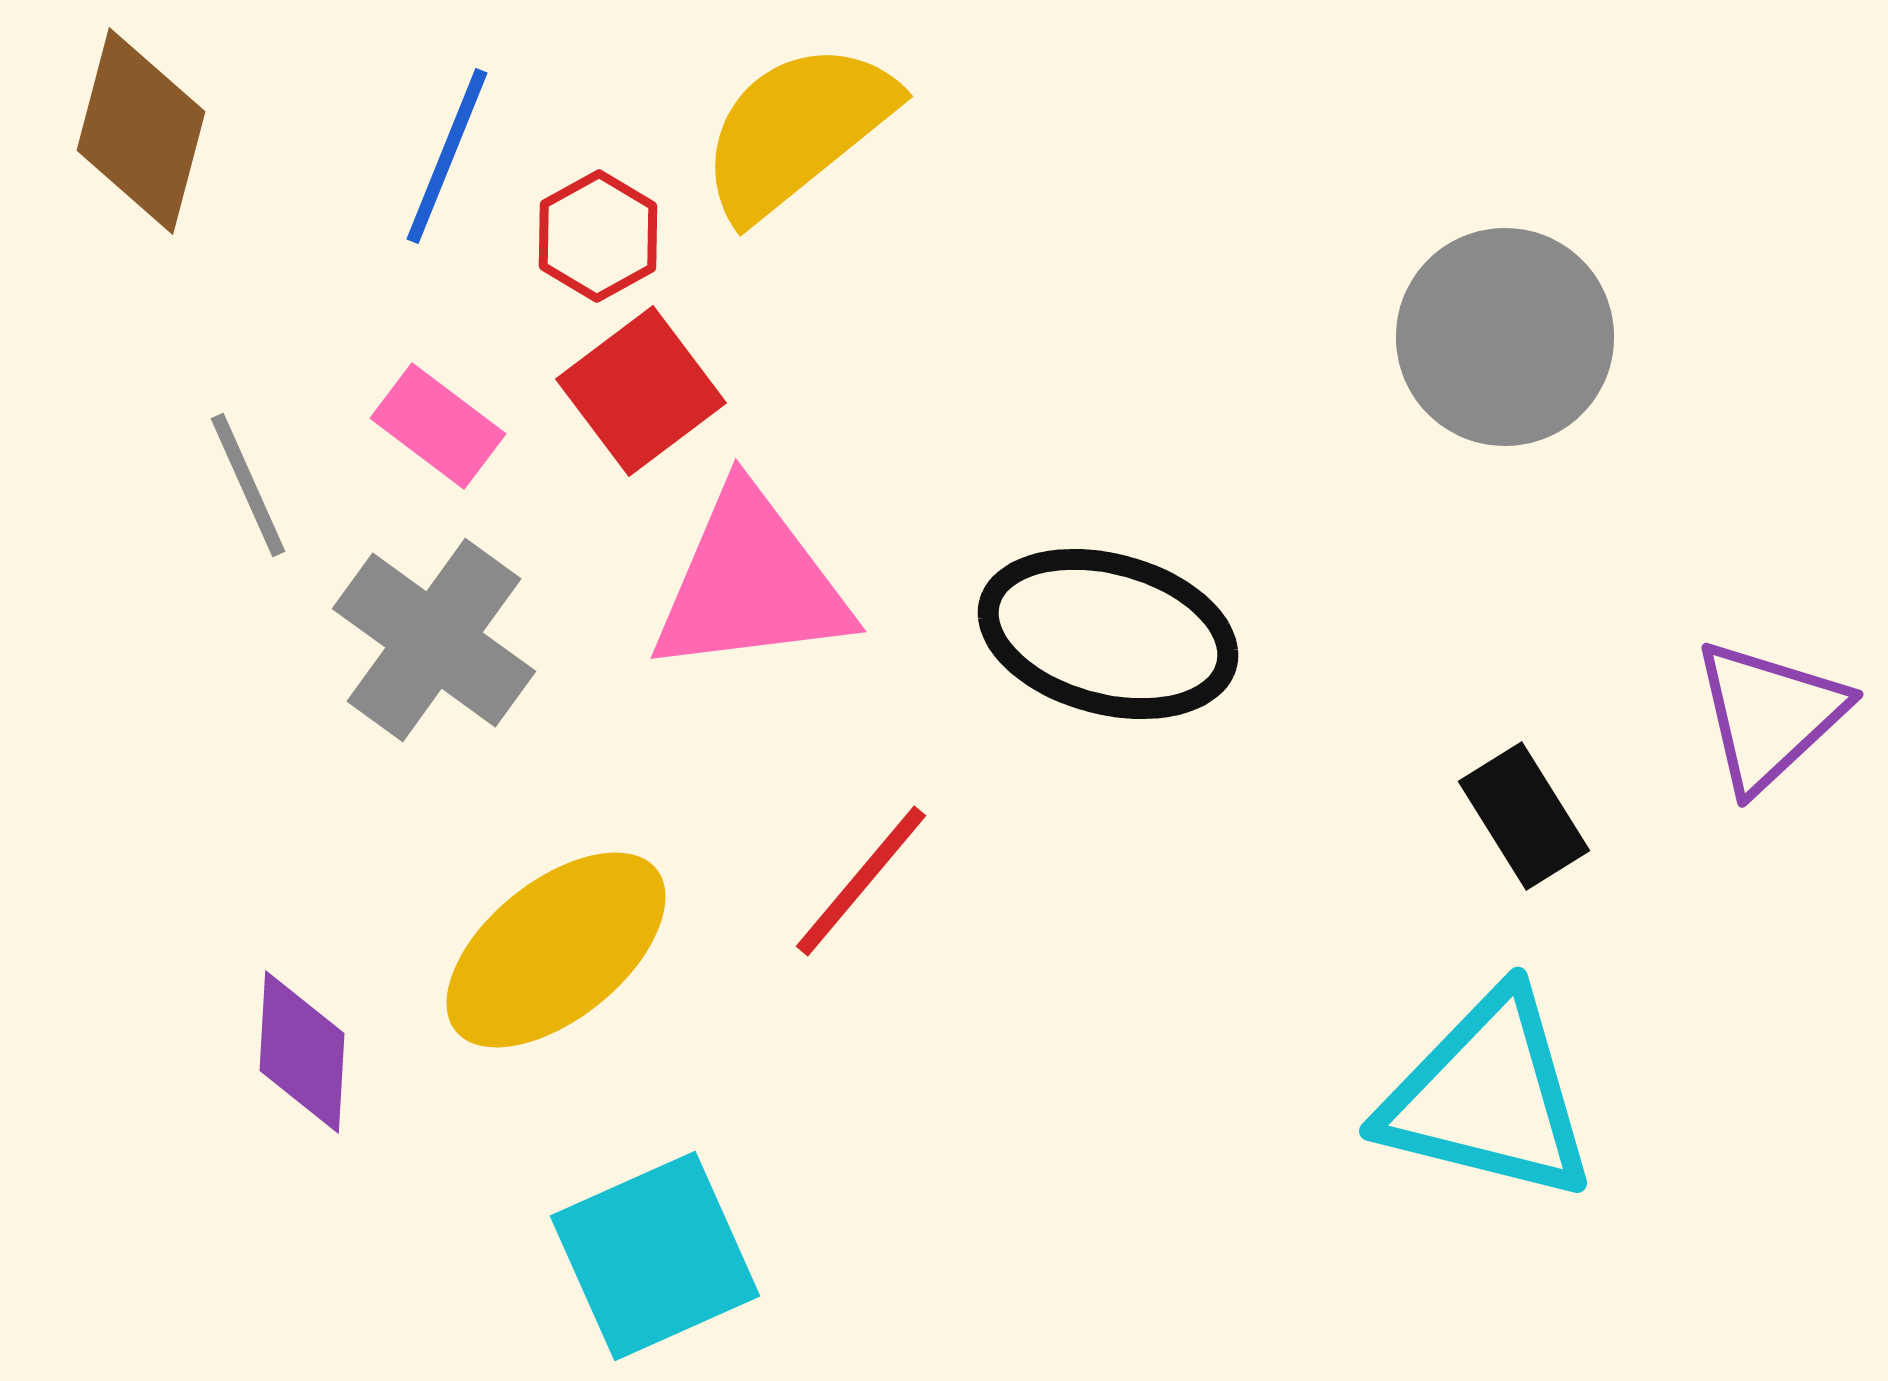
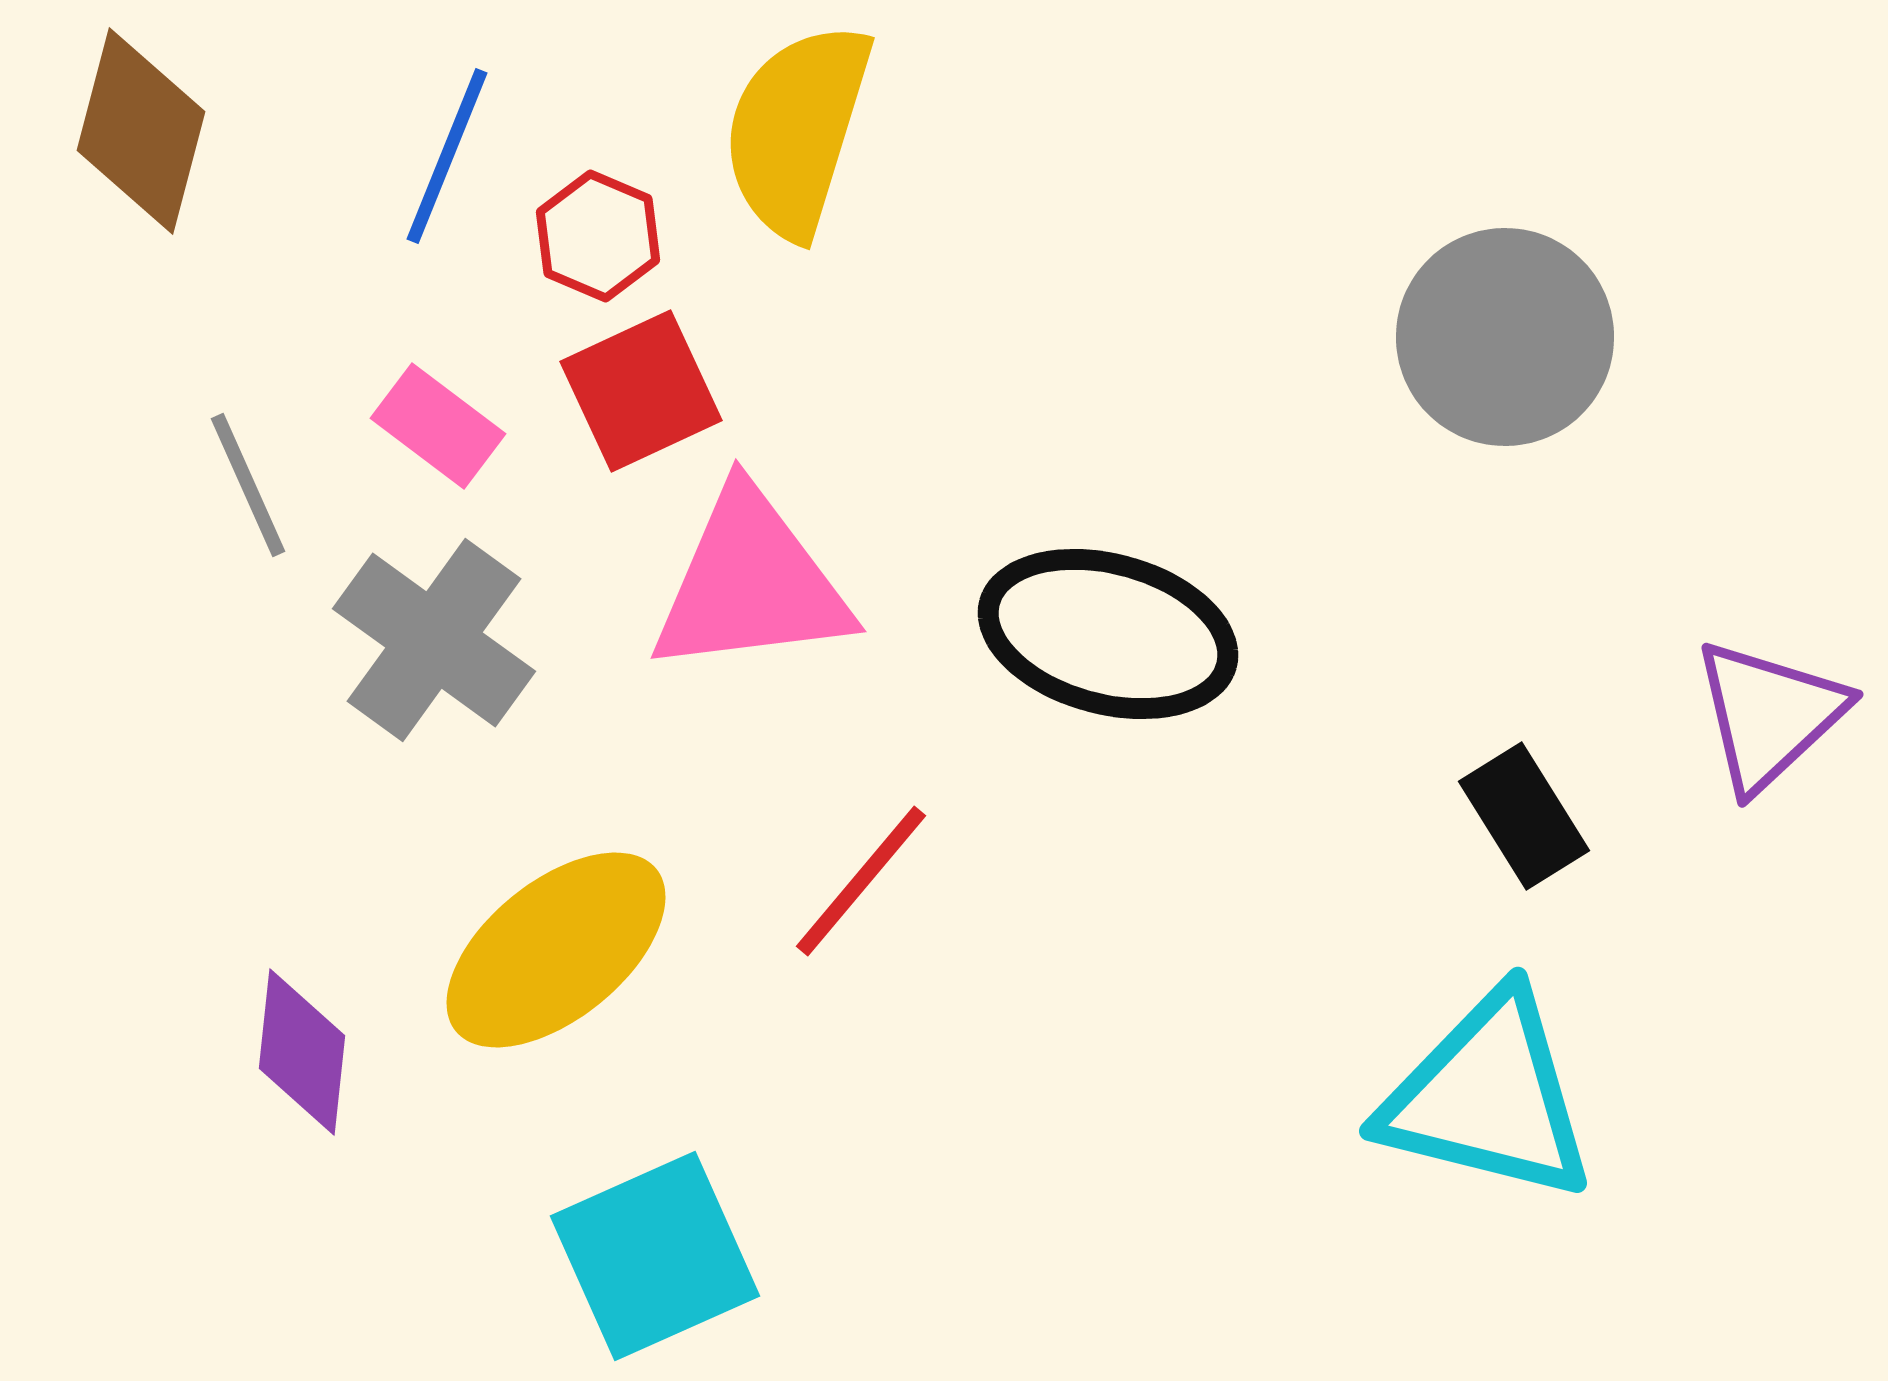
yellow semicircle: rotated 34 degrees counterclockwise
red hexagon: rotated 8 degrees counterclockwise
red square: rotated 12 degrees clockwise
purple diamond: rotated 3 degrees clockwise
